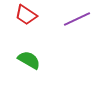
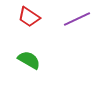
red trapezoid: moved 3 px right, 2 px down
